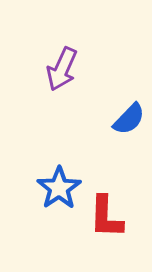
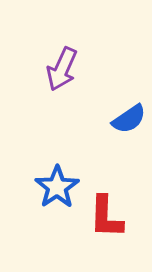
blue semicircle: rotated 12 degrees clockwise
blue star: moved 2 px left, 1 px up
